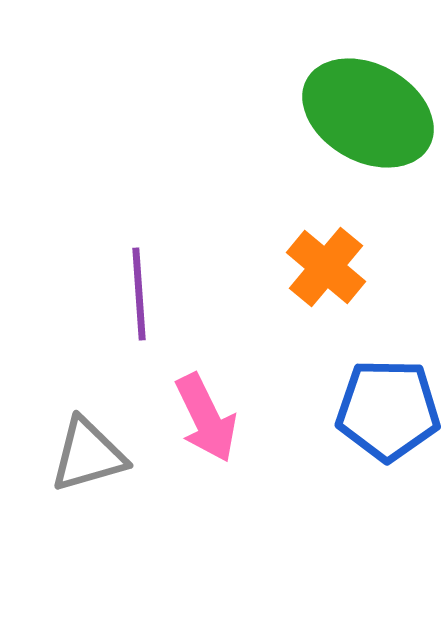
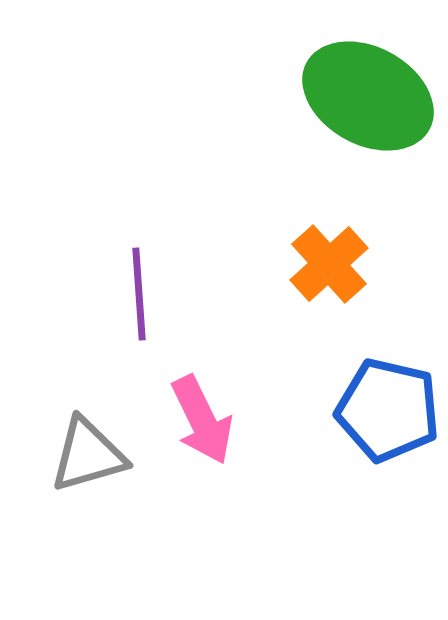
green ellipse: moved 17 px up
orange cross: moved 3 px right, 3 px up; rotated 8 degrees clockwise
blue pentagon: rotated 12 degrees clockwise
pink arrow: moved 4 px left, 2 px down
